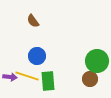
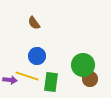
brown semicircle: moved 1 px right, 2 px down
green circle: moved 14 px left, 4 px down
purple arrow: moved 3 px down
green rectangle: moved 3 px right, 1 px down; rotated 12 degrees clockwise
